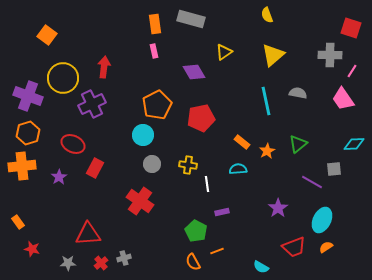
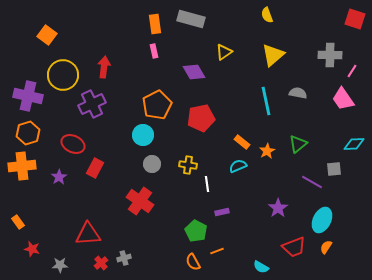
red square at (351, 28): moved 4 px right, 9 px up
yellow circle at (63, 78): moved 3 px up
purple cross at (28, 96): rotated 8 degrees counterclockwise
cyan semicircle at (238, 169): moved 3 px up; rotated 18 degrees counterclockwise
orange semicircle at (326, 247): rotated 24 degrees counterclockwise
gray star at (68, 263): moved 8 px left, 2 px down
